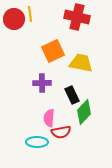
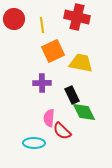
yellow line: moved 12 px right, 11 px down
green diamond: rotated 70 degrees counterclockwise
red semicircle: moved 1 px right, 1 px up; rotated 54 degrees clockwise
cyan ellipse: moved 3 px left, 1 px down
